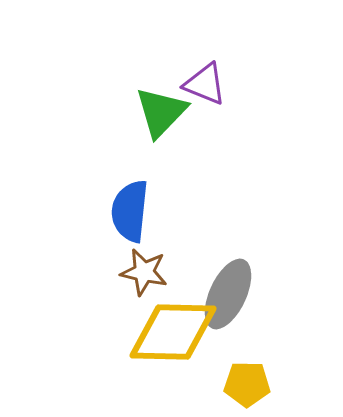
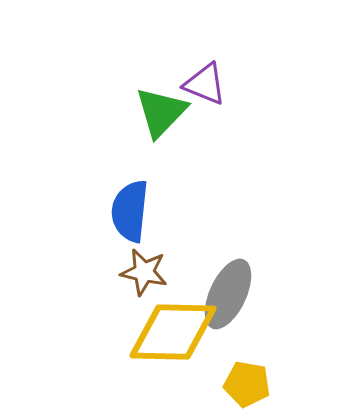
yellow pentagon: rotated 9 degrees clockwise
